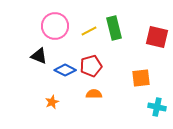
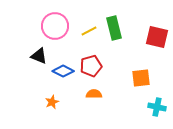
blue diamond: moved 2 px left, 1 px down
